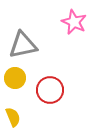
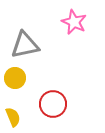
gray triangle: moved 2 px right
red circle: moved 3 px right, 14 px down
